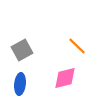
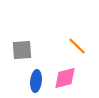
gray square: rotated 25 degrees clockwise
blue ellipse: moved 16 px right, 3 px up
